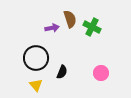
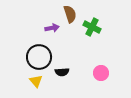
brown semicircle: moved 5 px up
black circle: moved 3 px right, 1 px up
black semicircle: rotated 64 degrees clockwise
yellow triangle: moved 4 px up
